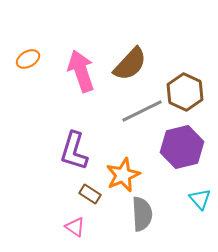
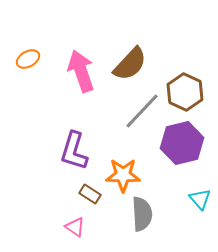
gray line: rotated 21 degrees counterclockwise
purple hexagon: moved 4 px up
orange star: rotated 24 degrees clockwise
